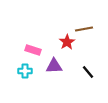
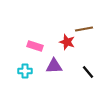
red star: rotated 21 degrees counterclockwise
pink rectangle: moved 2 px right, 4 px up
